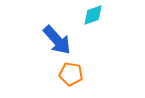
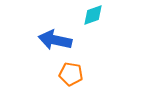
blue arrow: moved 2 px left; rotated 144 degrees clockwise
